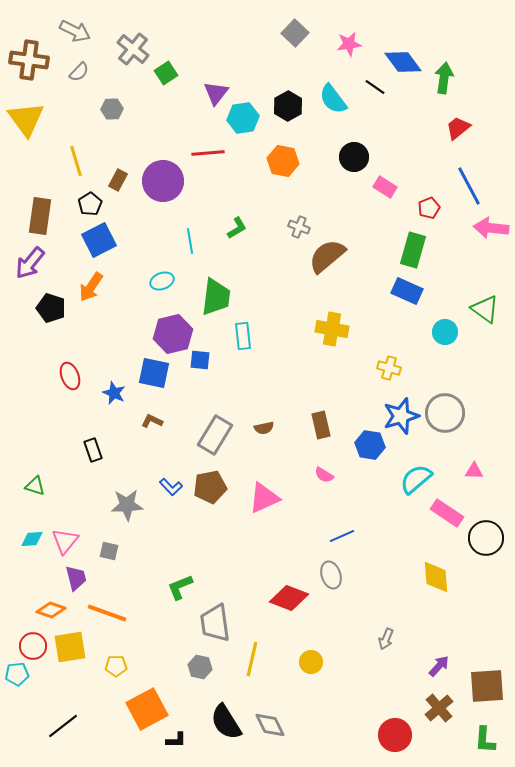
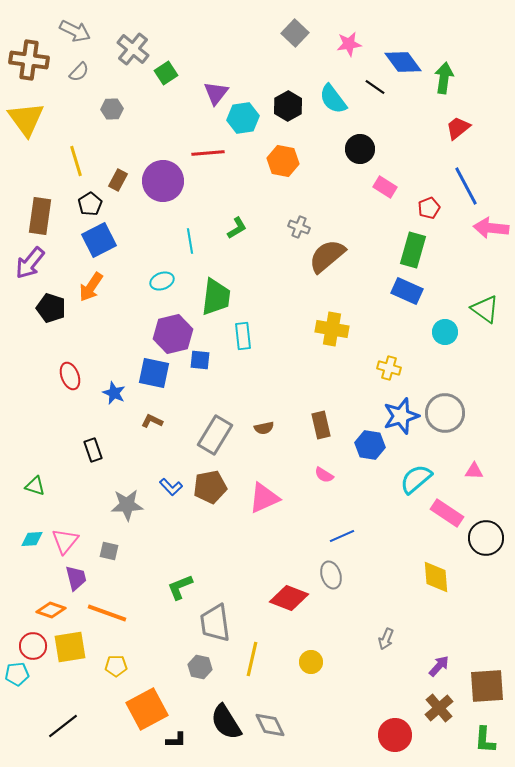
black circle at (354, 157): moved 6 px right, 8 px up
blue line at (469, 186): moved 3 px left
